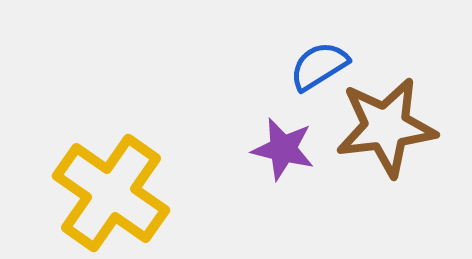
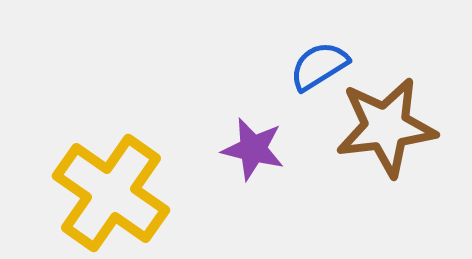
purple star: moved 30 px left
